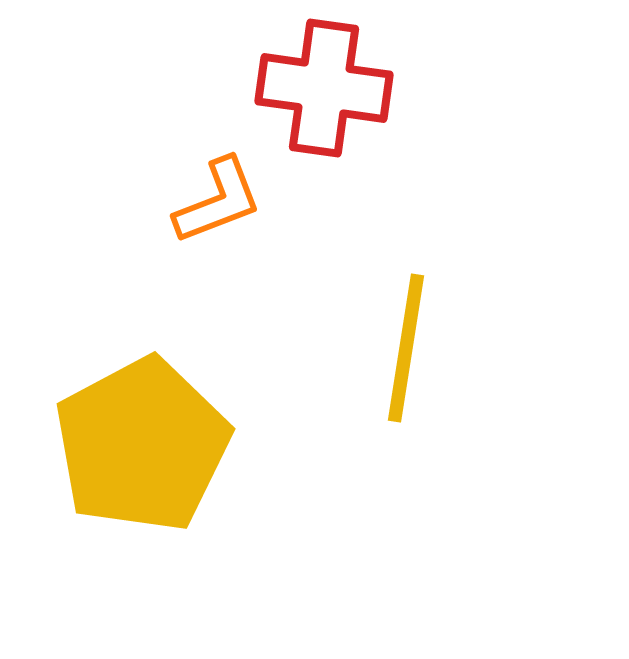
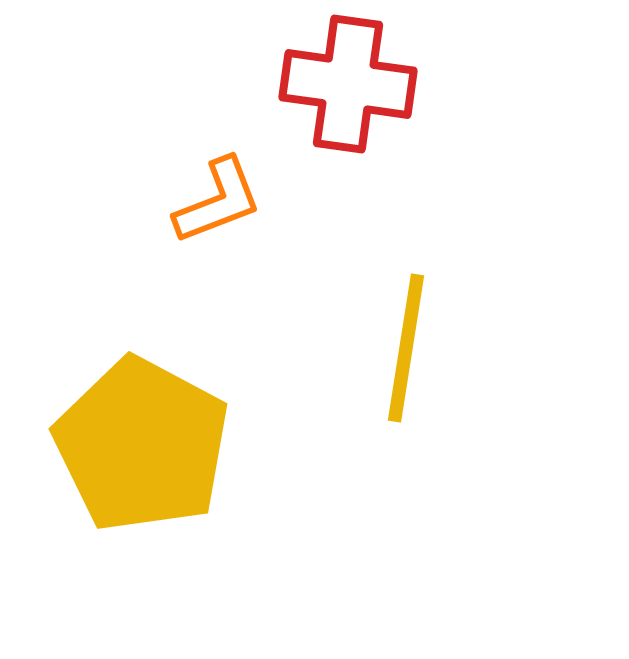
red cross: moved 24 px right, 4 px up
yellow pentagon: rotated 16 degrees counterclockwise
